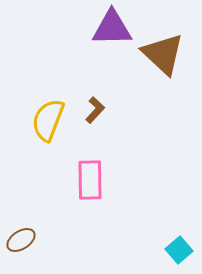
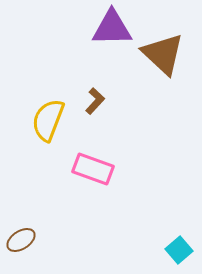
brown L-shape: moved 9 px up
pink rectangle: moved 3 px right, 11 px up; rotated 69 degrees counterclockwise
